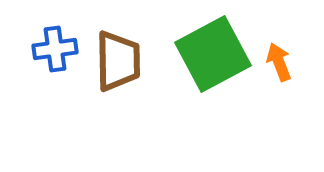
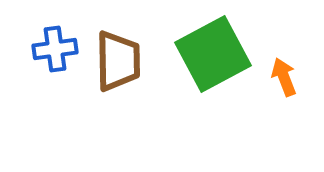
orange arrow: moved 5 px right, 15 px down
